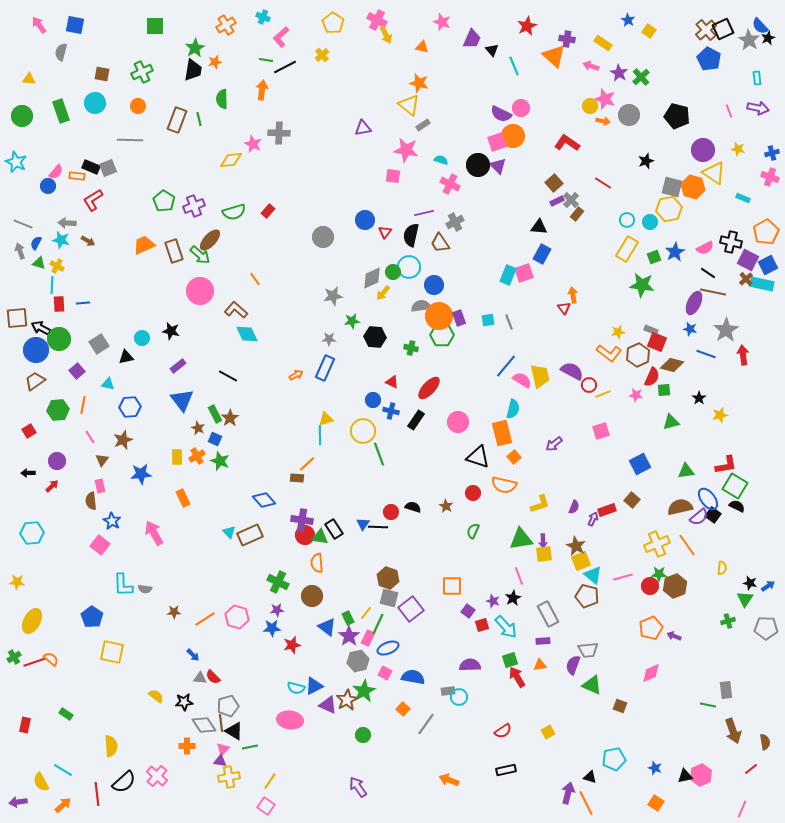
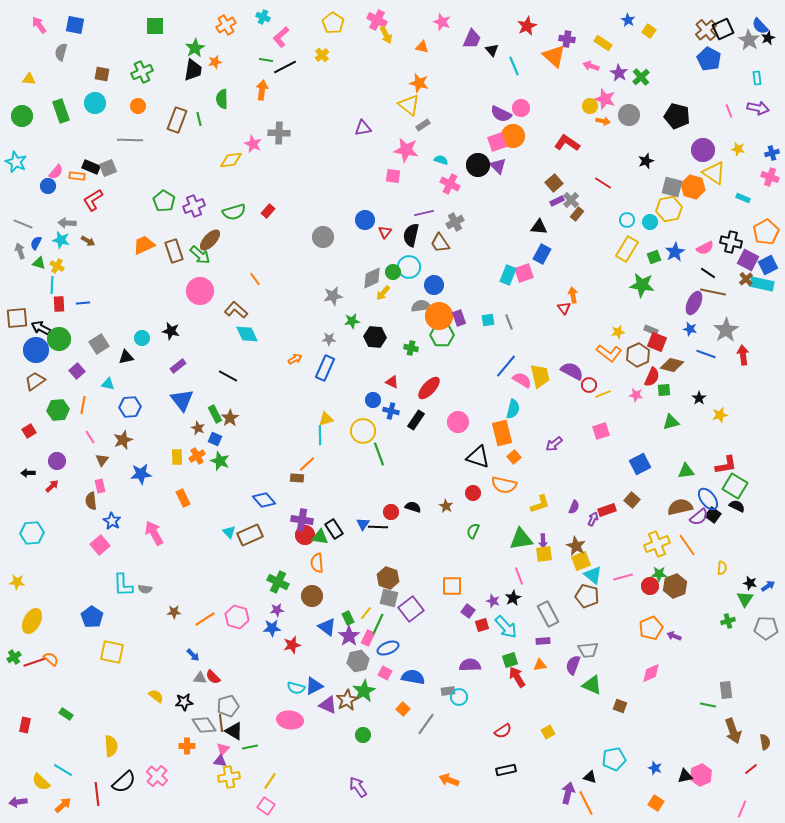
orange arrow at (296, 375): moved 1 px left, 16 px up
pink square at (100, 545): rotated 12 degrees clockwise
yellow semicircle at (41, 782): rotated 18 degrees counterclockwise
